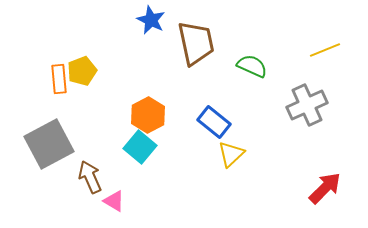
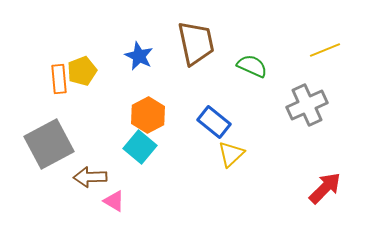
blue star: moved 12 px left, 36 px down
brown arrow: rotated 68 degrees counterclockwise
